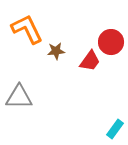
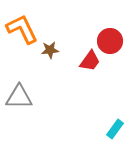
orange L-shape: moved 5 px left
red circle: moved 1 px left, 1 px up
brown star: moved 6 px left, 1 px up
